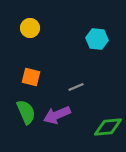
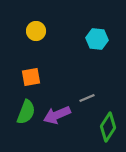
yellow circle: moved 6 px right, 3 px down
orange square: rotated 24 degrees counterclockwise
gray line: moved 11 px right, 11 px down
green semicircle: rotated 45 degrees clockwise
green diamond: rotated 52 degrees counterclockwise
